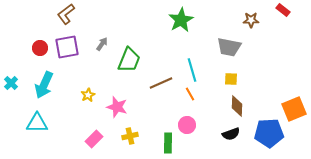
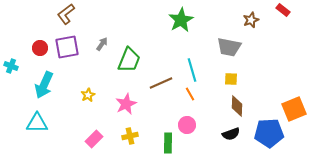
brown star: rotated 21 degrees counterclockwise
cyan cross: moved 17 px up; rotated 24 degrees counterclockwise
pink star: moved 9 px right, 3 px up; rotated 30 degrees clockwise
